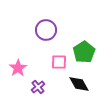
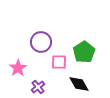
purple circle: moved 5 px left, 12 px down
